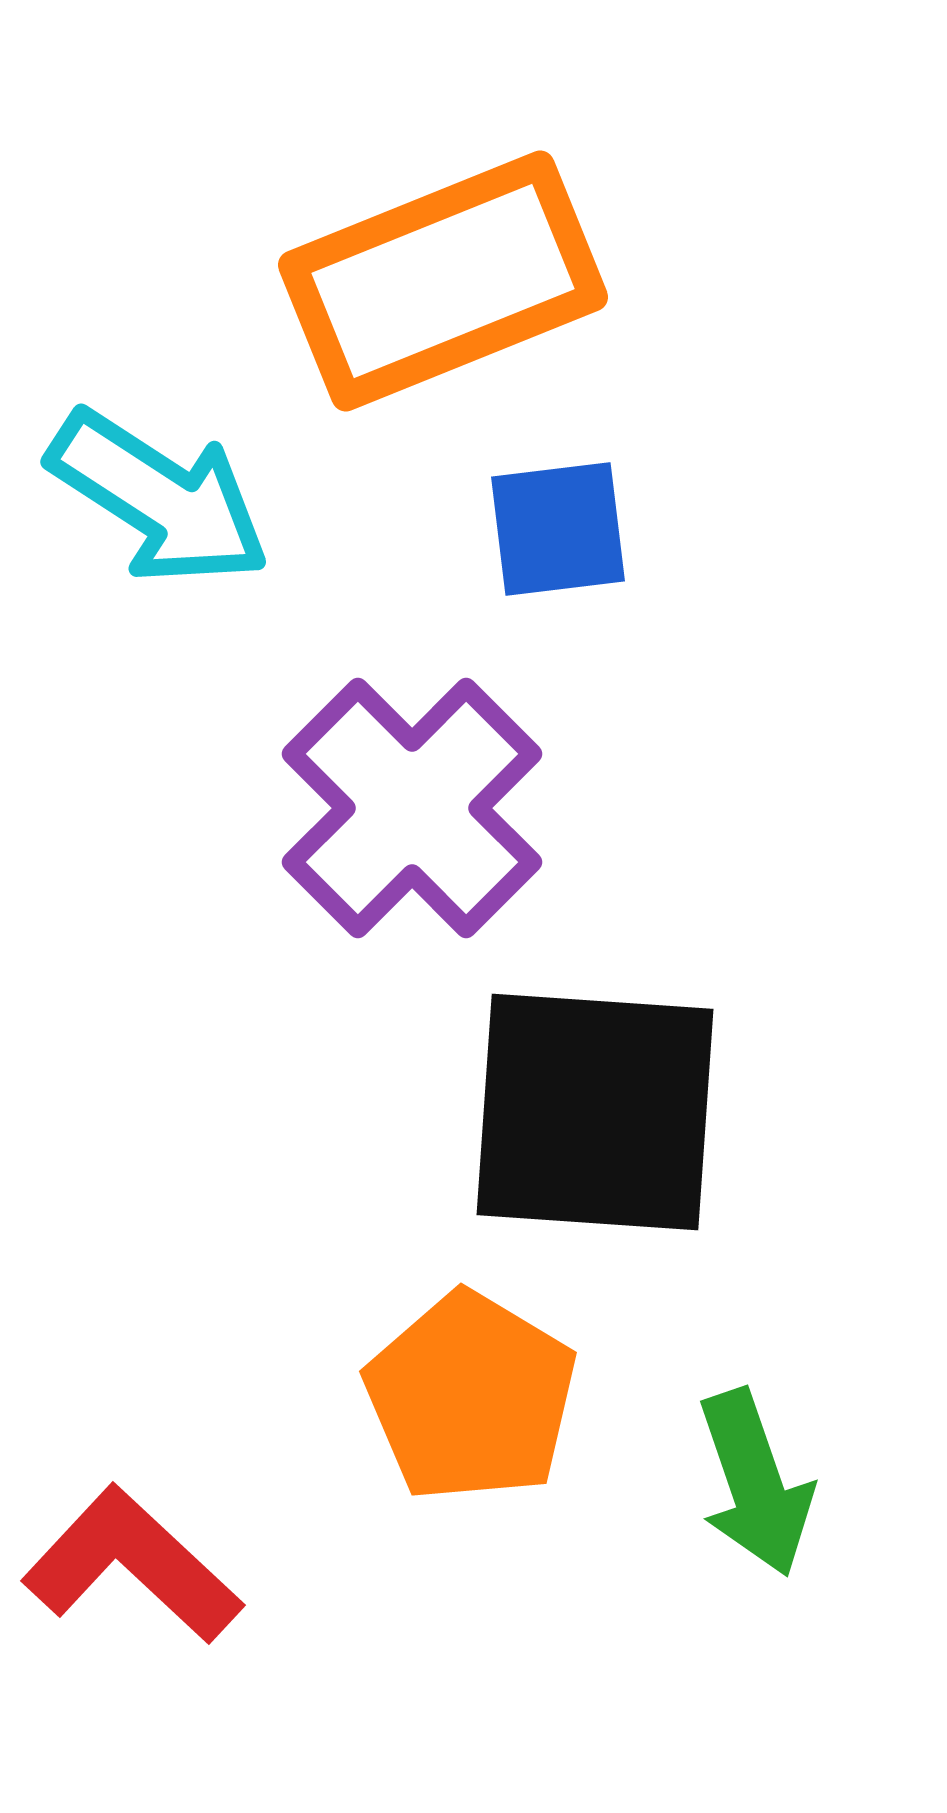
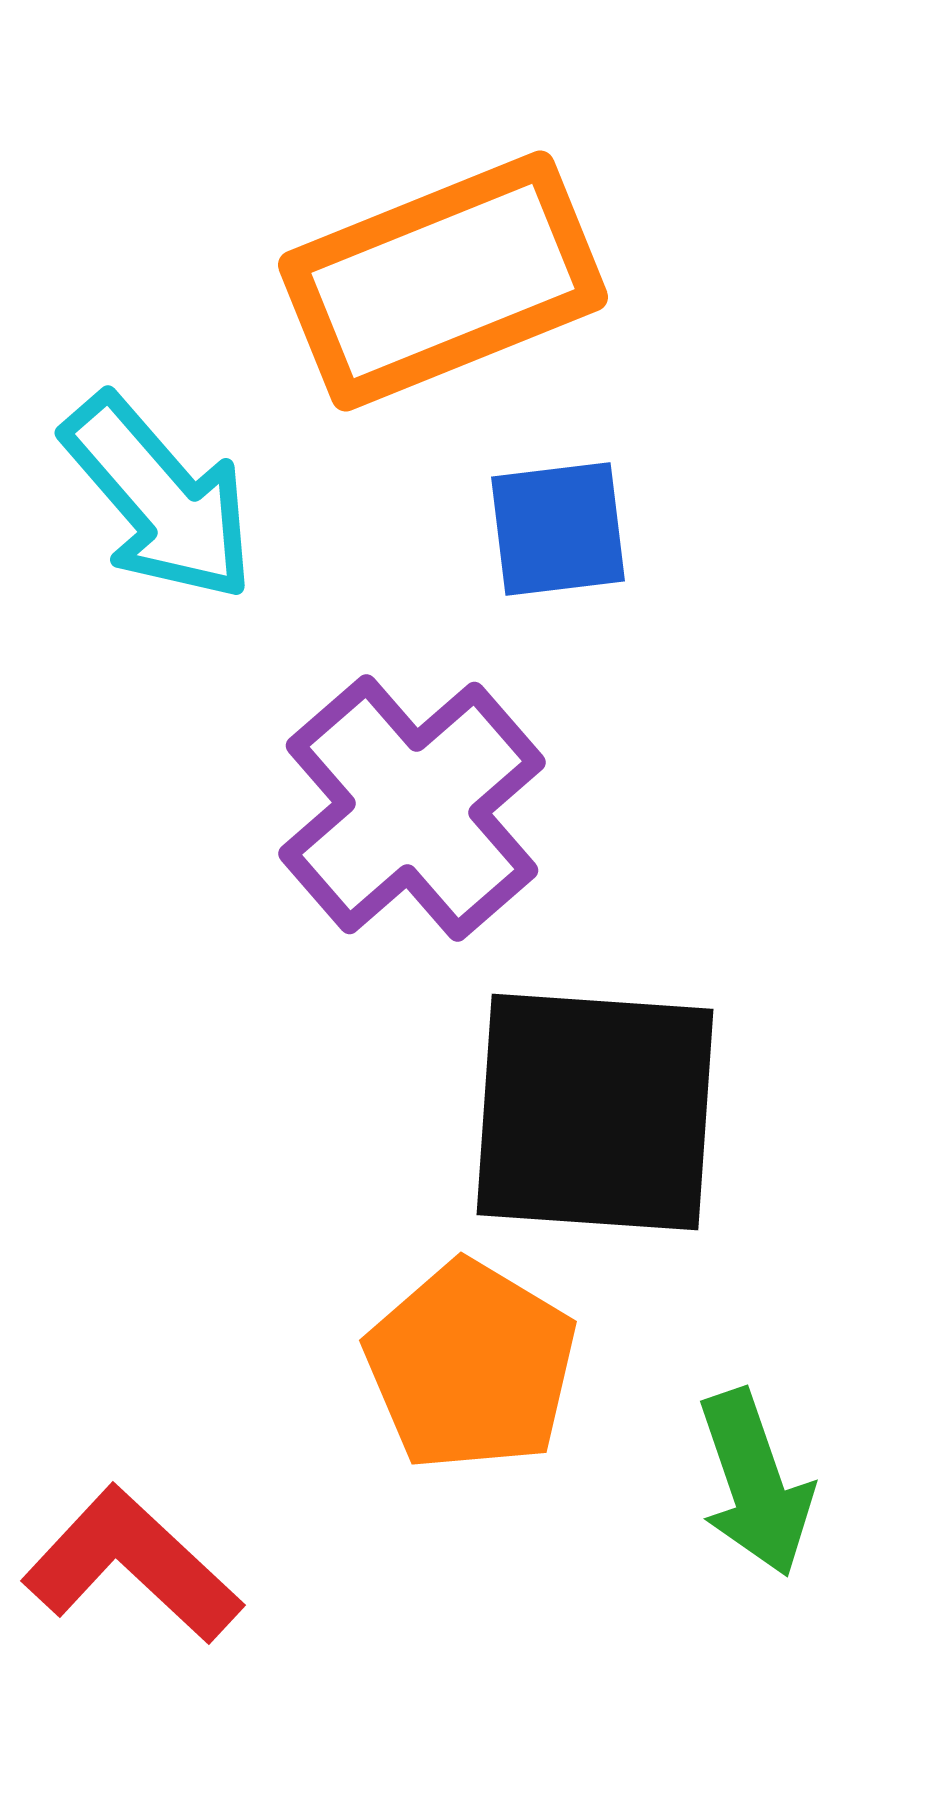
cyan arrow: rotated 16 degrees clockwise
purple cross: rotated 4 degrees clockwise
orange pentagon: moved 31 px up
